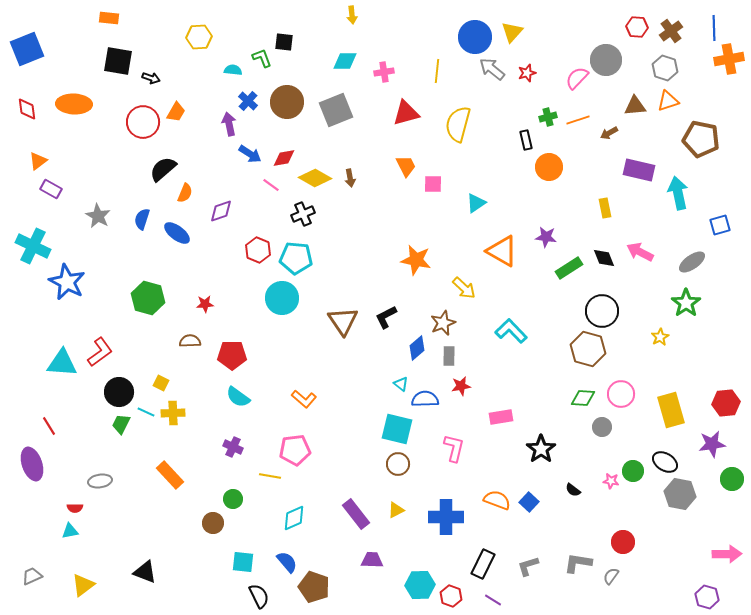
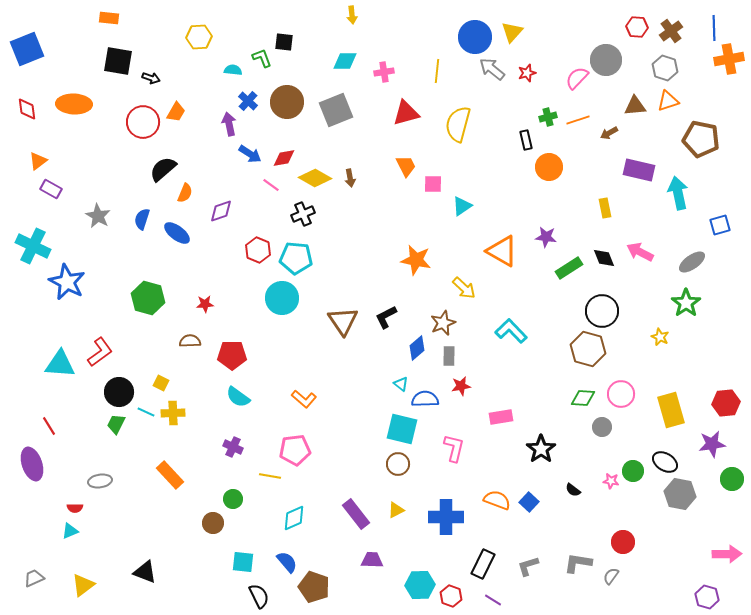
cyan triangle at (476, 203): moved 14 px left, 3 px down
yellow star at (660, 337): rotated 18 degrees counterclockwise
cyan triangle at (62, 363): moved 2 px left, 1 px down
green trapezoid at (121, 424): moved 5 px left
cyan square at (397, 429): moved 5 px right
cyan triangle at (70, 531): rotated 12 degrees counterclockwise
gray trapezoid at (32, 576): moved 2 px right, 2 px down
